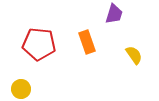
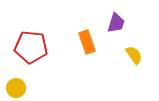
purple trapezoid: moved 2 px right, 9 px down
red pentagon: moved 8 px left, 3 px down
yellow circle: moved 5 px left, 1 px up
